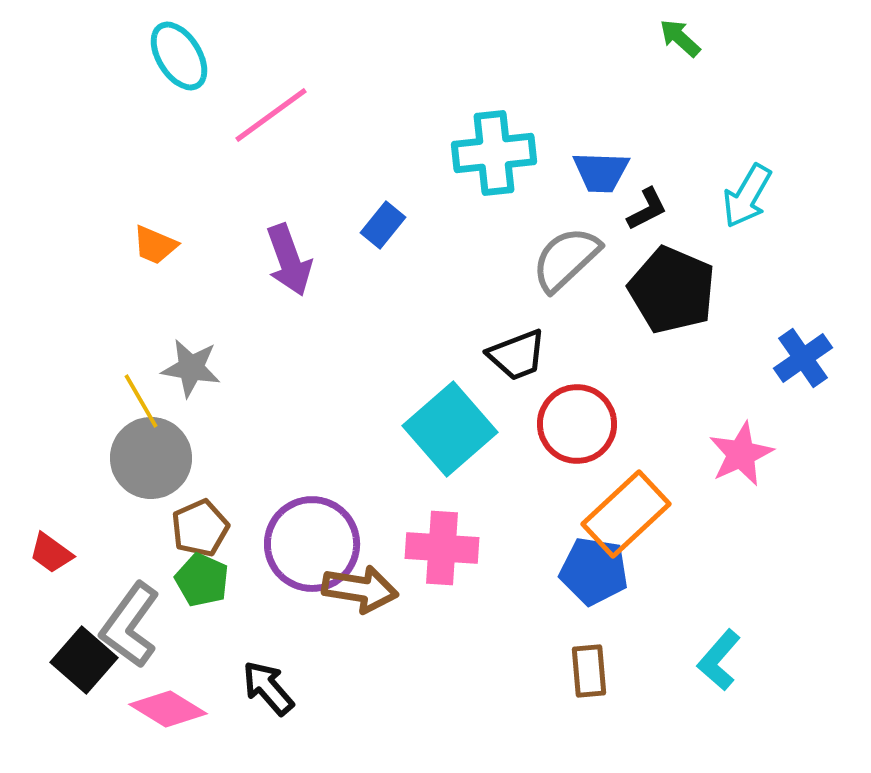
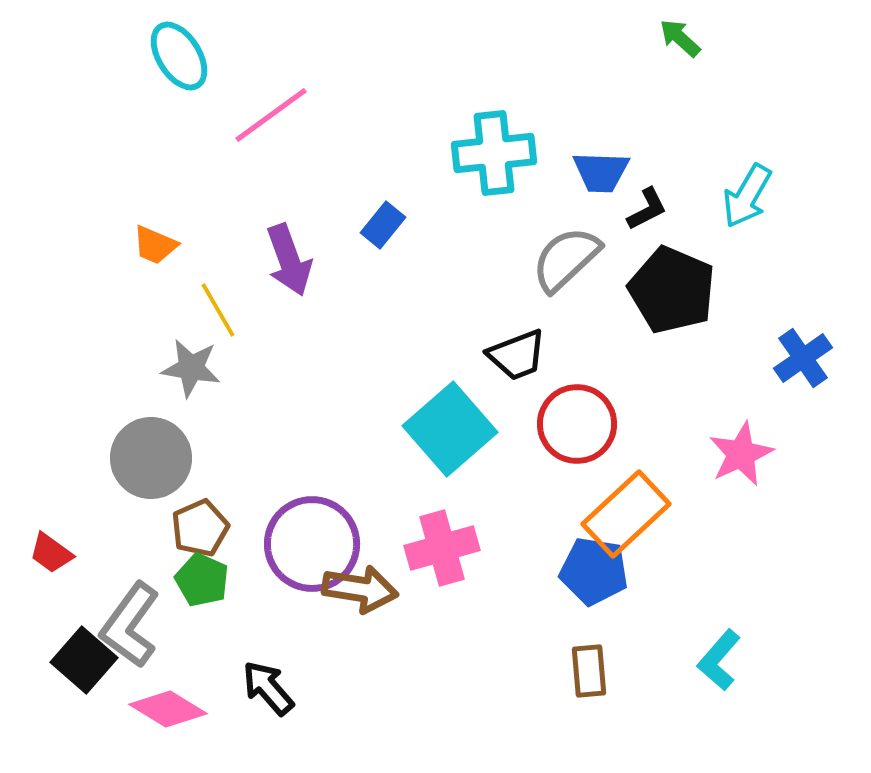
yellow line: moved 77 px right, 91 px up
pink cross: rotated 20 degrees counterclockwise
